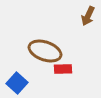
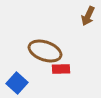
red rectangle: moved 2 px left
